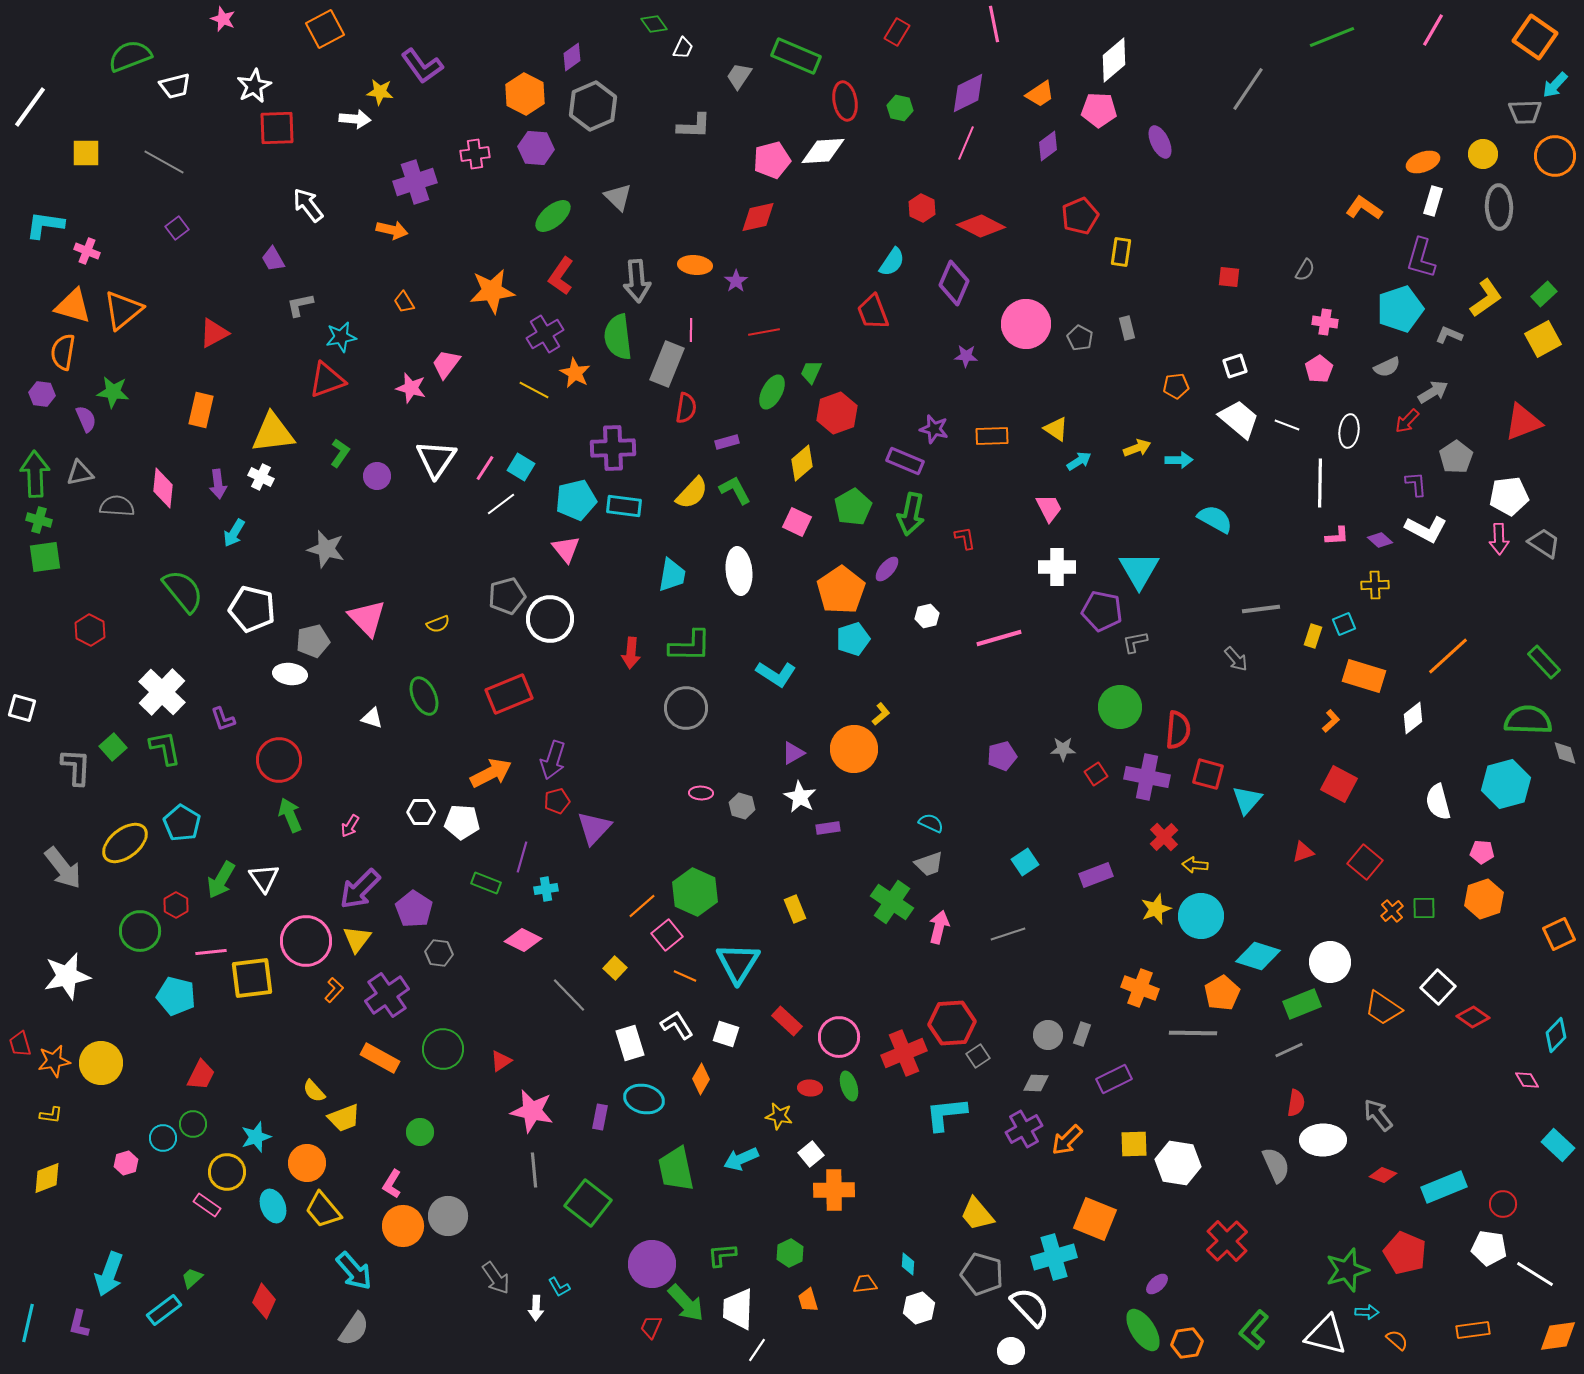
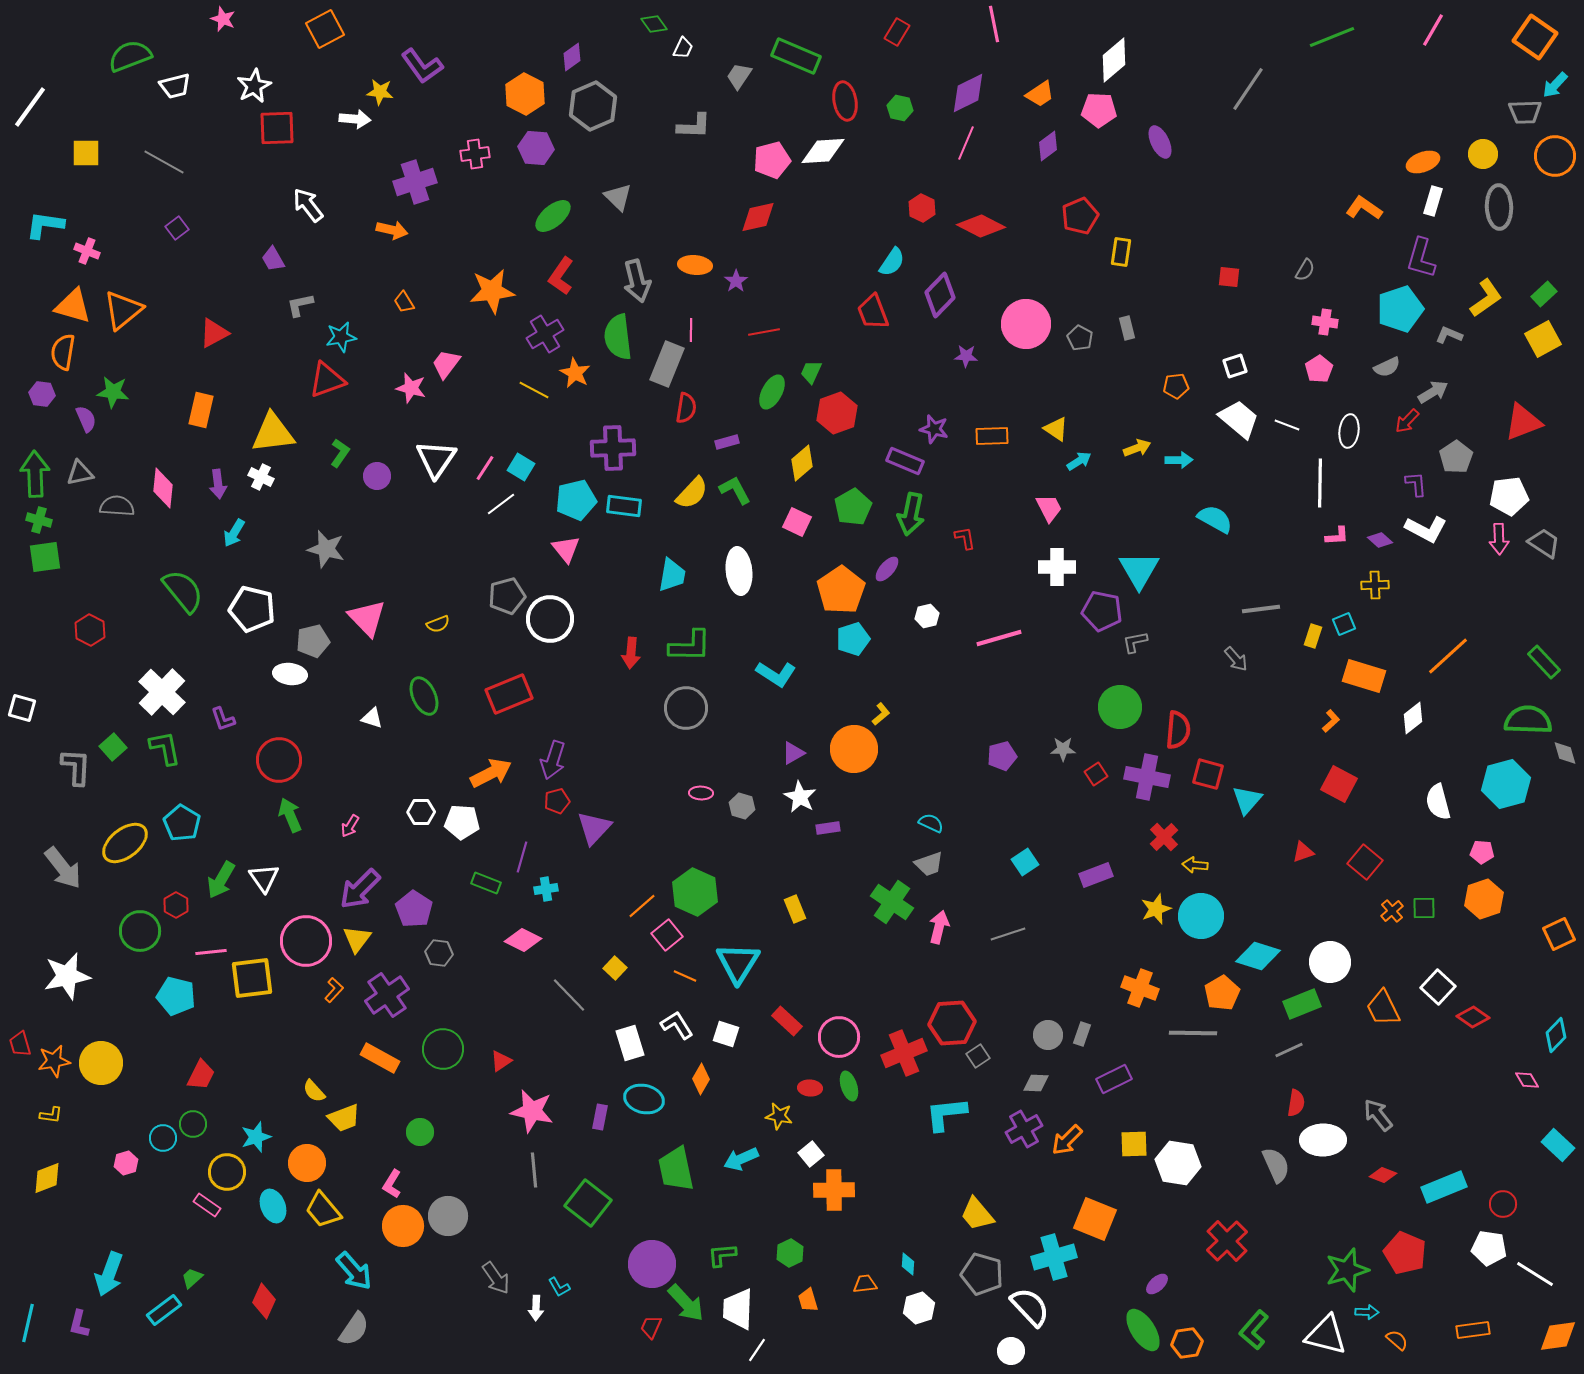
gray arrow at (637, 281): rotated 9 degrees counterclockwise
purple diamond at (954, 283): moved 14 px left, 12 px down; rotated 21 degrees clockwise
orange trapezoid at (1383, 1008): rotated 30 degrees clockwise
